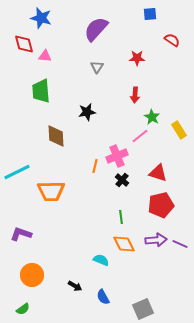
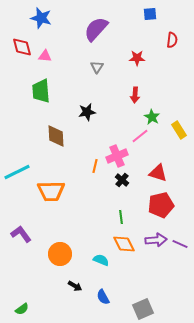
red semicircle: rotated 63 degrees clockwise
red diamond: moved 2 px left, 3 px down
purple L-shape: rotated 35 degrees clockwise
orange circle: moved 28 px right, 21 px up
green semicircle: moved 1 px left
